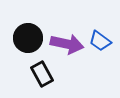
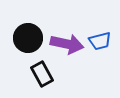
blue trapezoid: rotated 50 degrees counterclockwise
